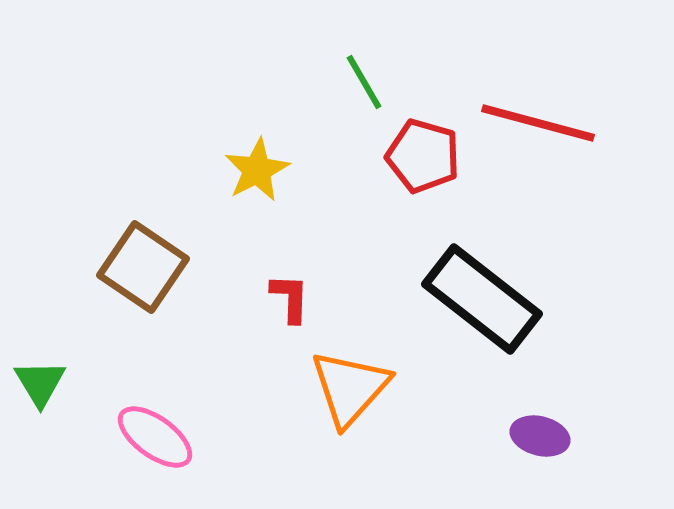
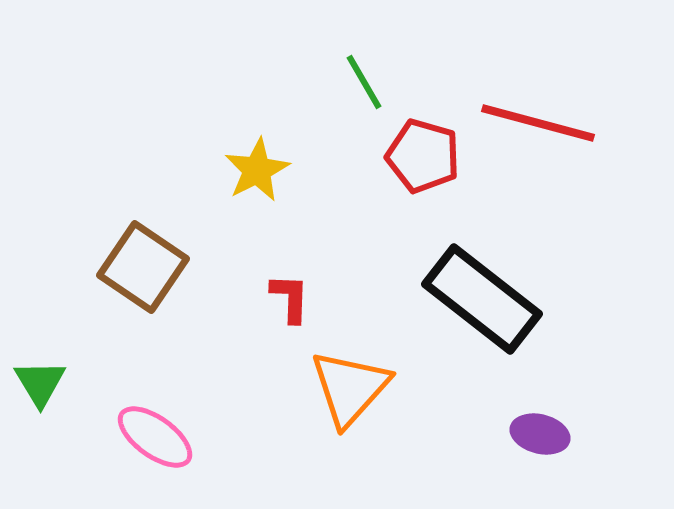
purple ellipse: moved 2 px up
